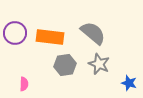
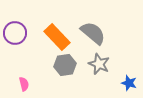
orange rectangle: moved 7 px right; rotated 40 degrees clockwise
pink semicircle: rotated 16 degrees counterclockwise
